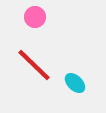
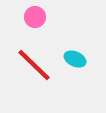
cyan ellipse: moved 24 px up; rotated 20 degrees counterclockwise
